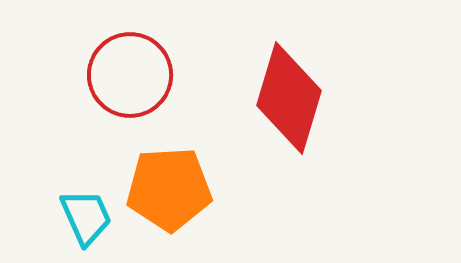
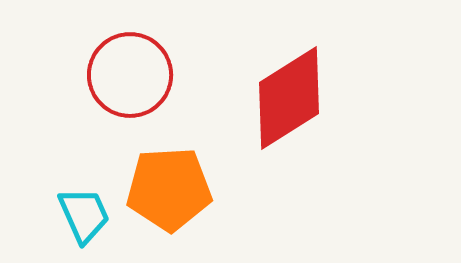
red diamond: rotated 41 degrees clockwise
cyan trapezoid: moved 2 px left, 2 px up
